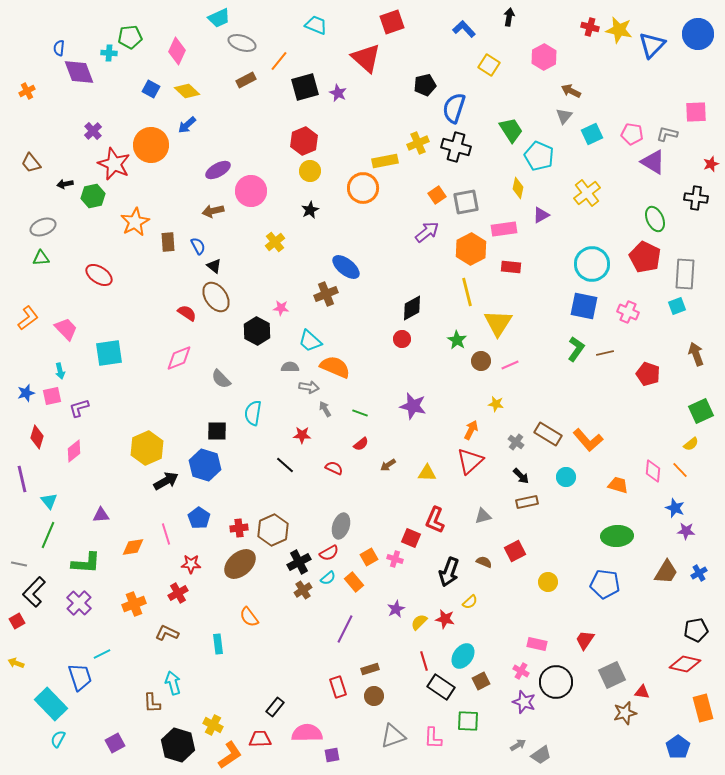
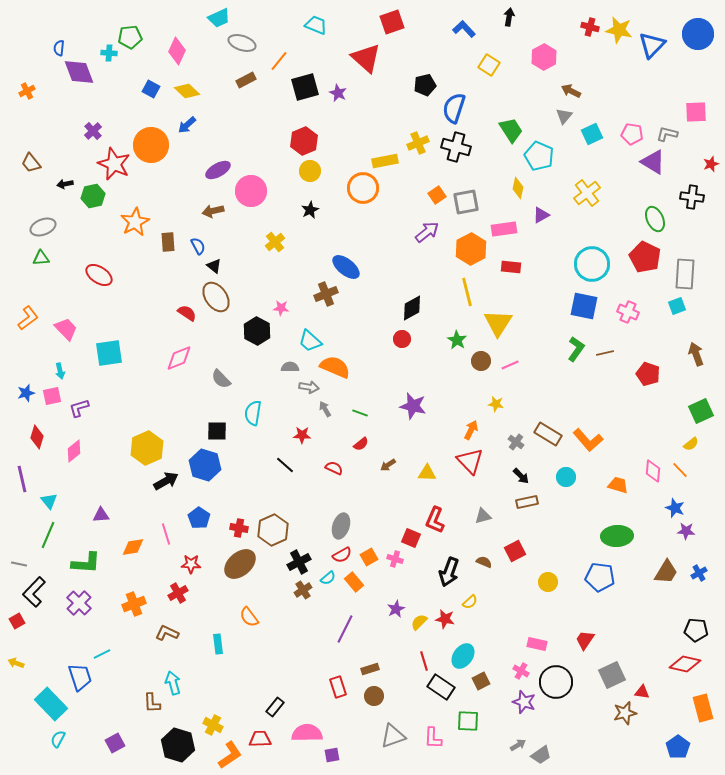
black cross at (696, 198): moved 4 px left, 1 px up
red triangle at (470, 461): rotated 32 degrees counterclockwise
red cross at (239, 528): rotated 18 degrees clockwise
red semicircle at (329, 553): moved 13 px right, 2 px down
blue pentagon at (605, 584): moved 5 px left, 7 px up
black pentagon at (696, 630): rotated 15 degrees clockwise
